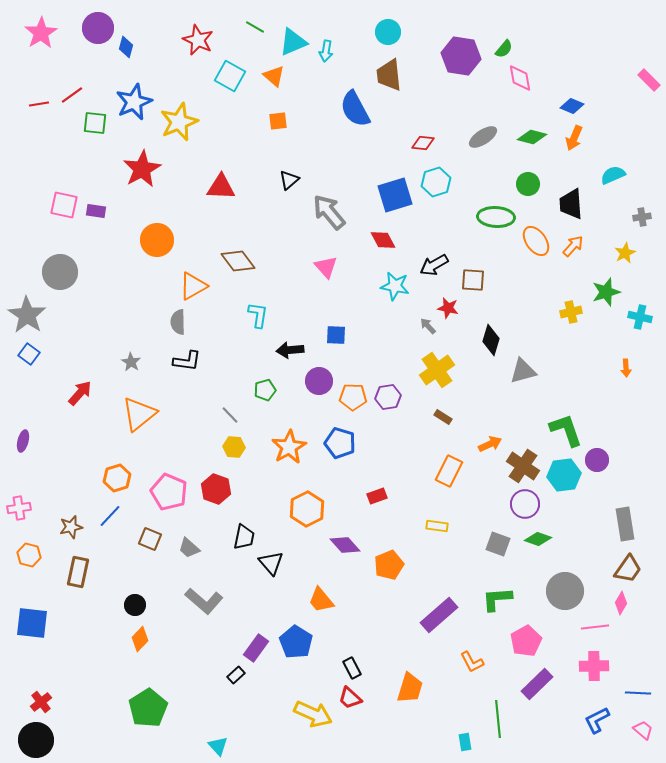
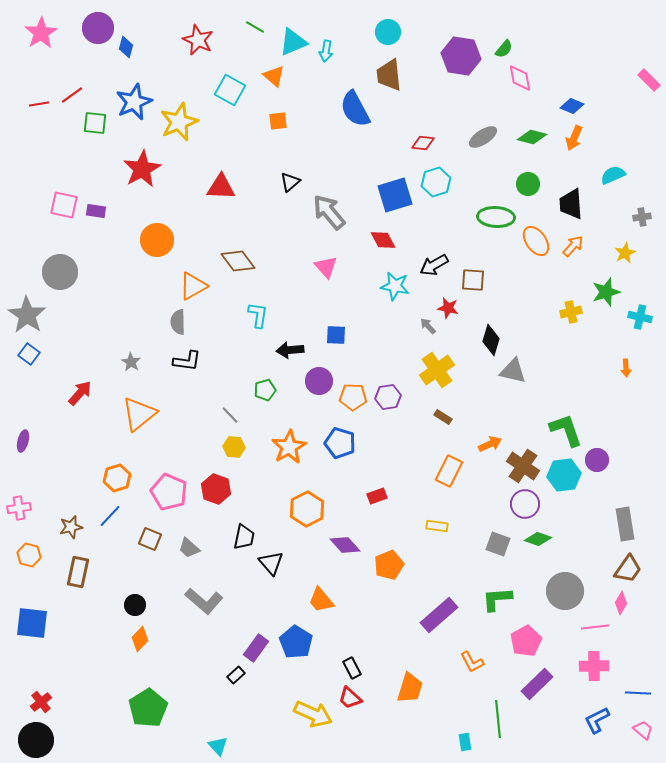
cyan square at (230, 76): moved 14 px down
black triangle at (289, 180): moved 1 px right, 2 px down
gray triangle at (523, 371): moved 10 px left; rotated 28 degrees clockwise
